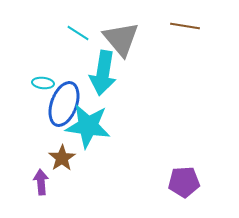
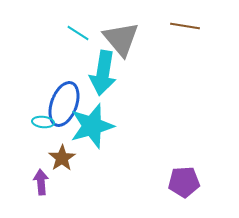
cyan ellipse: moved 39 px down
cyan star: moved 4 px right; rotated 24 degrees counterclockwise
